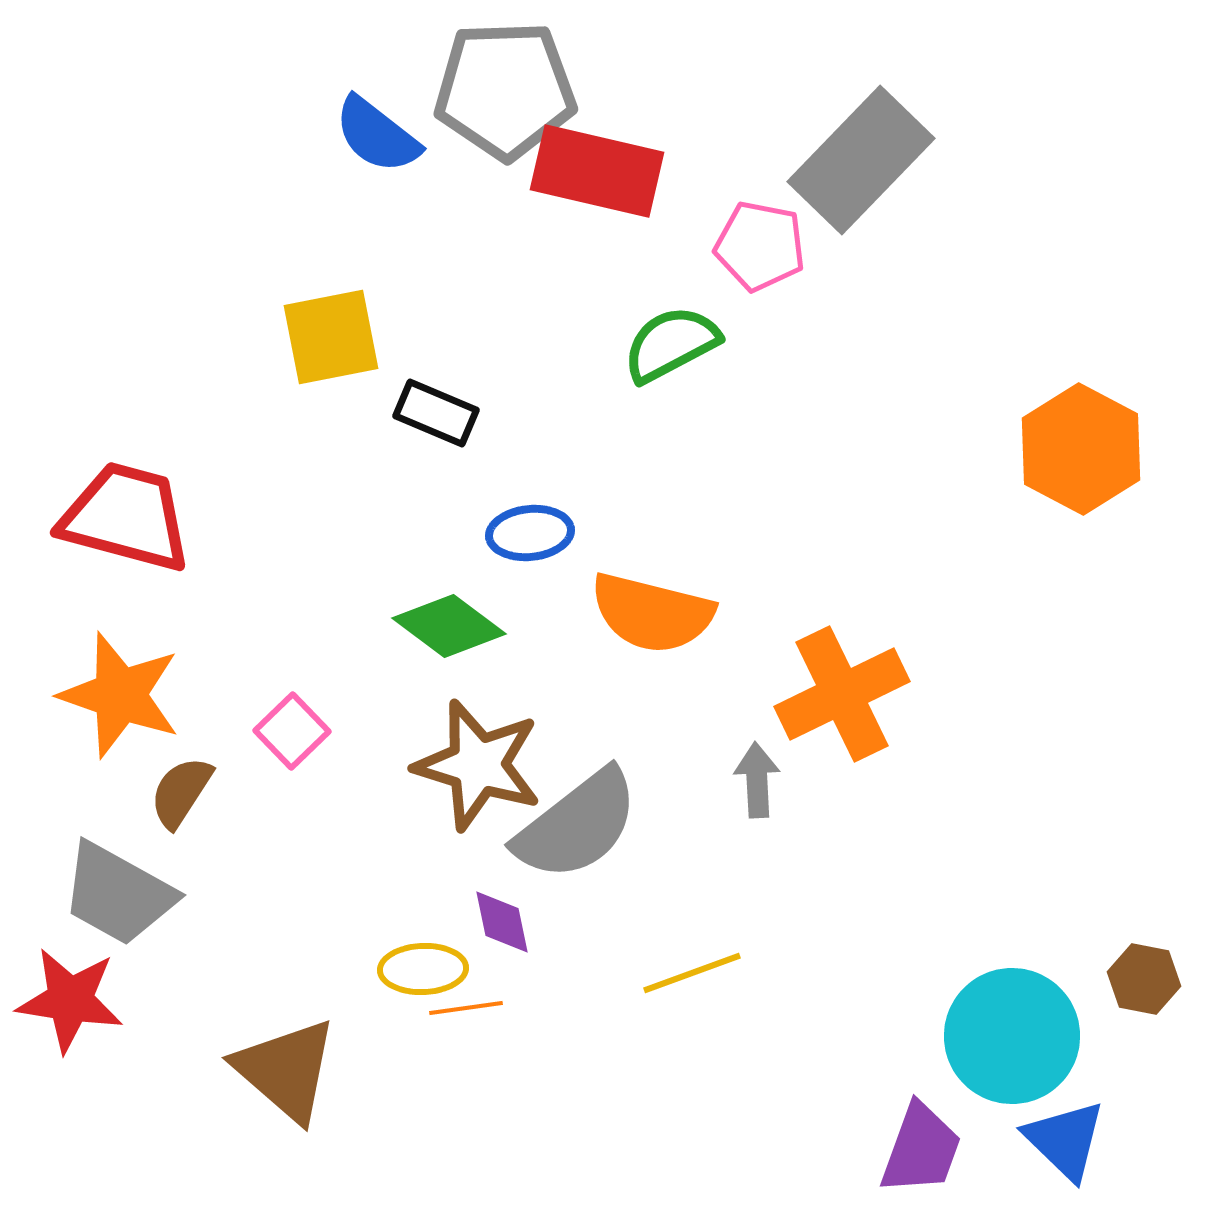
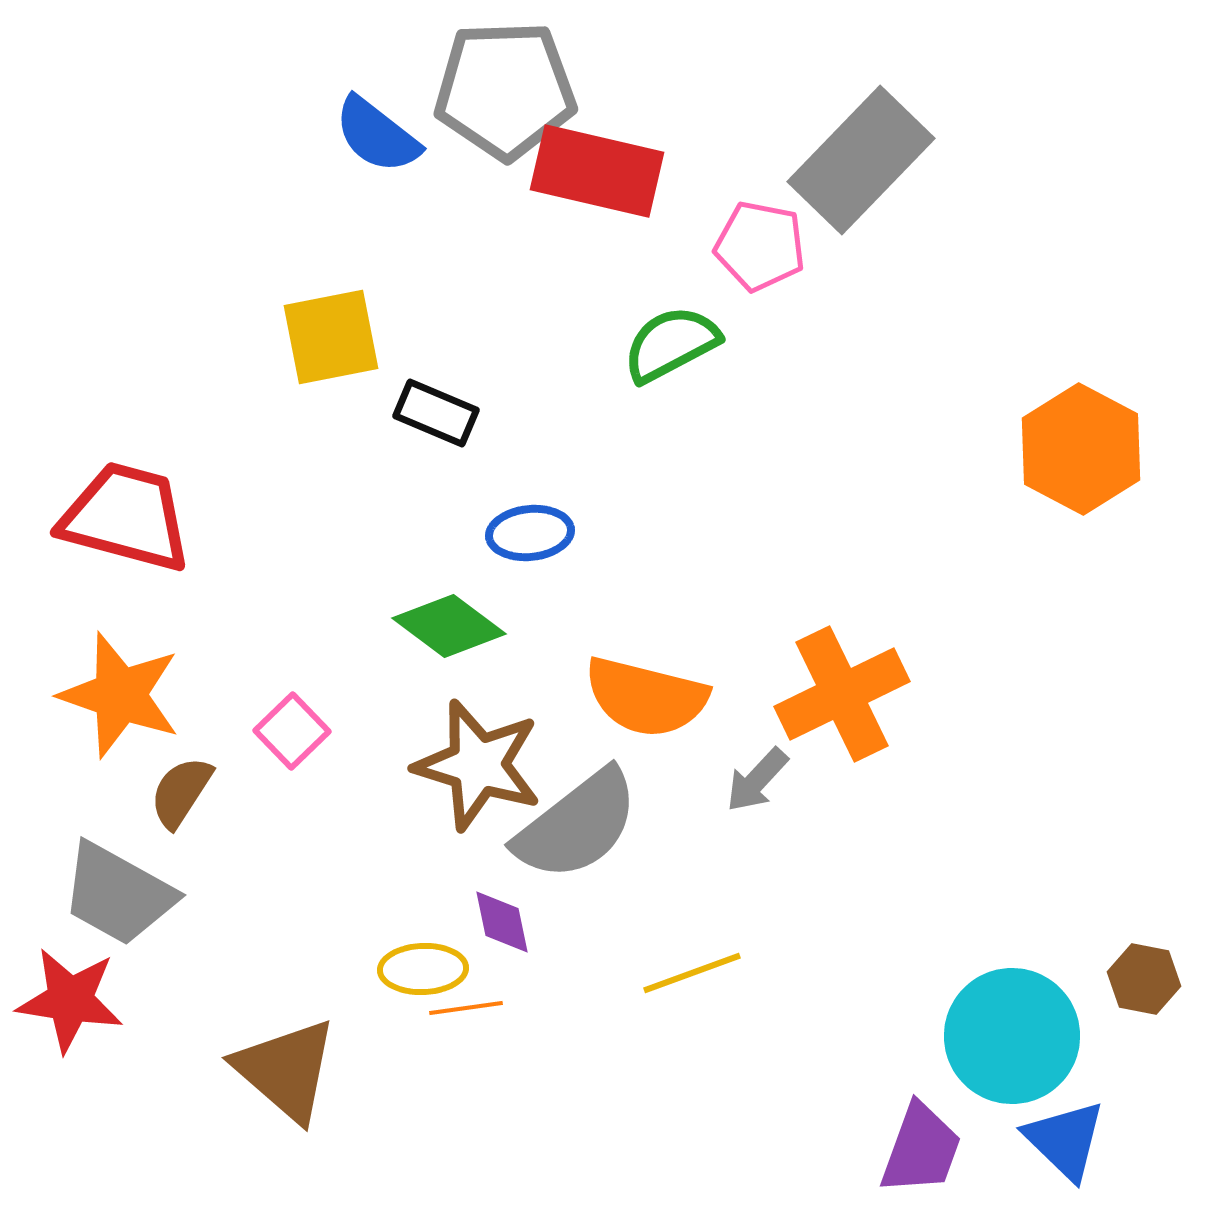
orange semicircle: moved 6 px left, 84 px down
gray arrow: rotated 134 degrees counterclockwise
